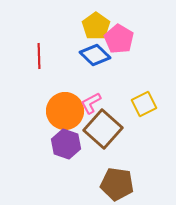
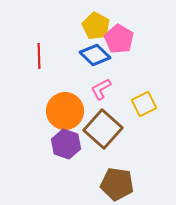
yellow pentagon: rotated 8 degrees counterclockwise
pink L-shape: moved 10 px right, 14 px up
